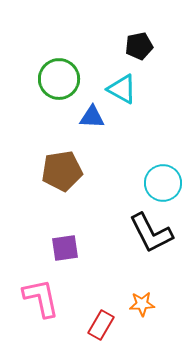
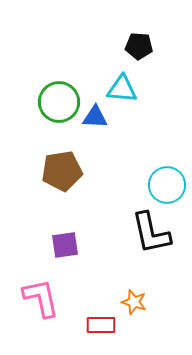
black pentagon: rotated 16 degrees clockwise
green circle: moved 23 px down
cyan triangle: rotated 24 degrees counterclockwise
blue triangle: moved 3 px right
cyan circle: moved 4 px right, 2 px down
black L-shape: rotated 15 degrees clockwise
purple square: moved 3 px up
orange star: moved 8 px left, 2 px up; rotated 20 degrees clockwise
red rectangle: rotated 60 degrees clockwise
